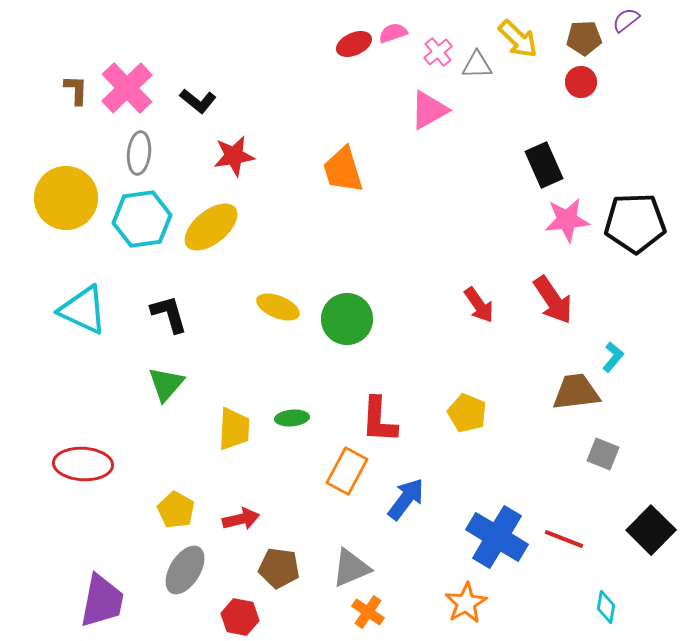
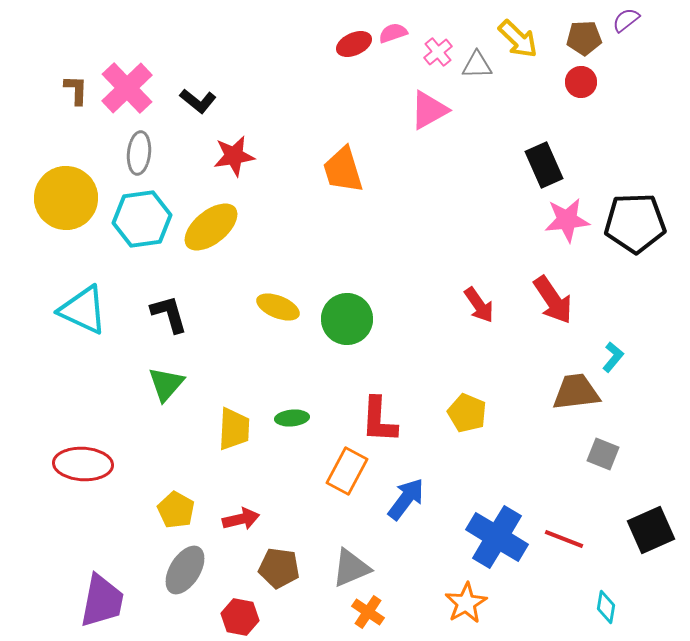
black square at (651, 530): rotated 21 degrees clockwise
